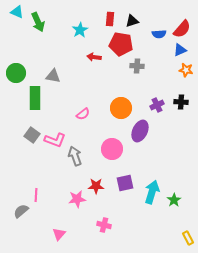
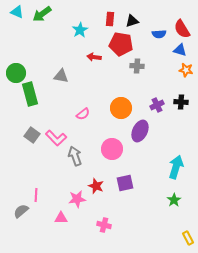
green arrow: moved 4 px right, 8 px up; rotated 78 degrees clockwise
red semicircle: rotated 108 degrees clockwise
blue triangle: rotated 40 degrees clockwise
gray triangle: moved 8 px right
green rectangle: moved 5 px left, 4 px up; rotated 15 degrees counterclockwise
pink L-shape: moved 1 px right, 2 px up; rotated 25 degrees clockwise
red star: rotated 21 degrees clockwise
cyan arrow: moved 24 px right, 25 px up
pink triangle: moved 2 px right, 16 px up; rotated 48 degrees clockwise
